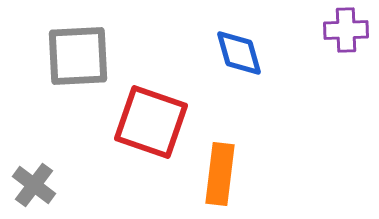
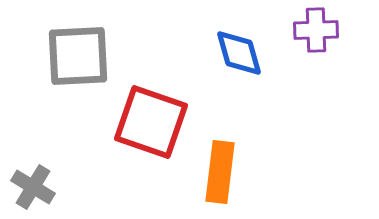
purple cross: moved 30 px left
orange rectangle: moved 2 px up
gray cross: moved 1 px left, 2 px down; rotated 6 degrees counterclockwise
